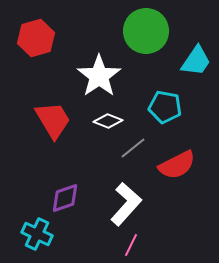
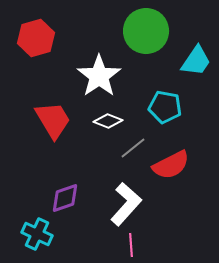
red semicircle: moved 6 px left
pink line: rotated 30 degrees counterclockwise
